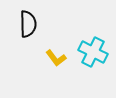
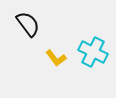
black semicircle: rotated 36 degrees counterclockwise
